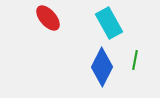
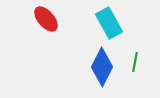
red ellipse: moved 2 px left, 1 px down
green line: moved 2 px down
